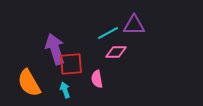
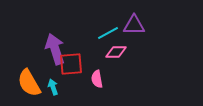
cyan arrow: moved 12 px left, 3 px up
